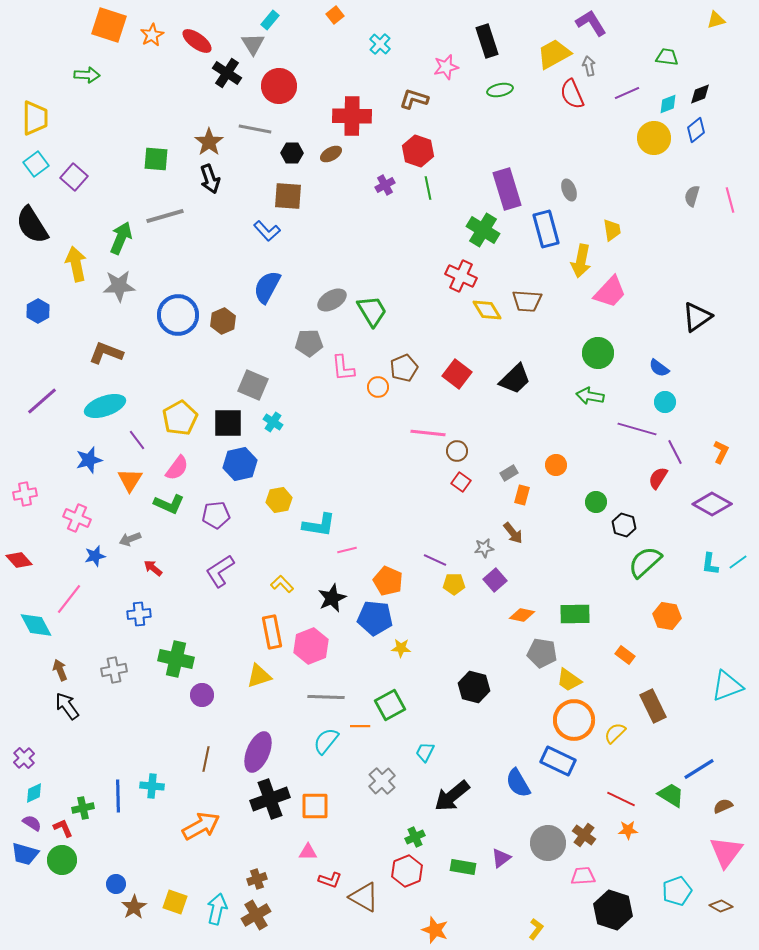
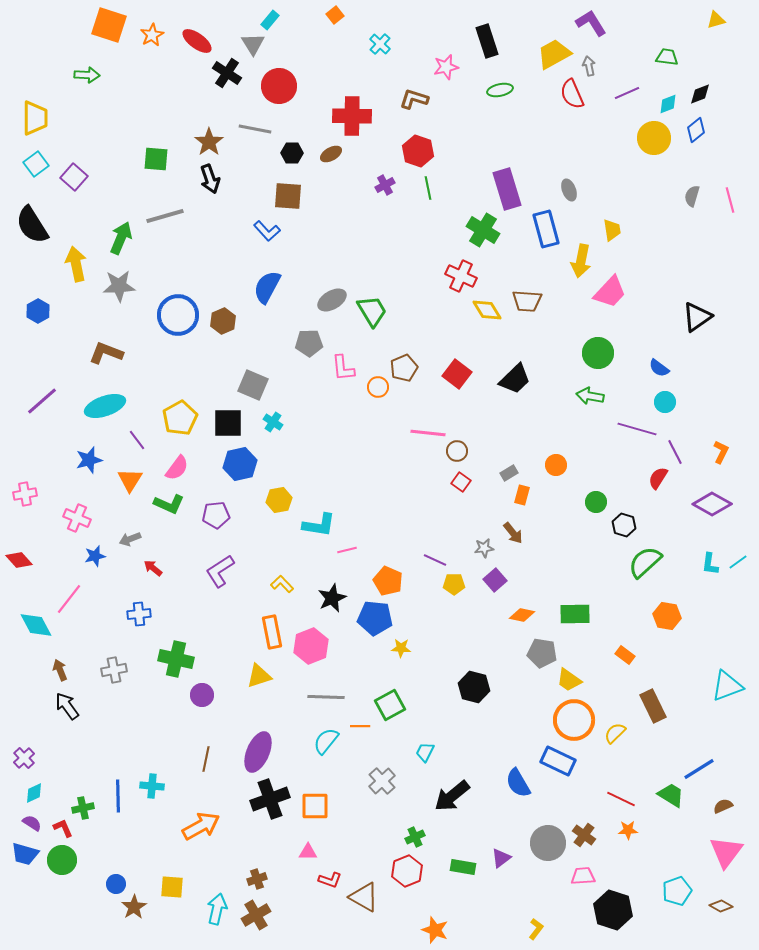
yellow square at (175, 902): moved 3 px left, 15 px up; rotated 15 degrees counterclockwise
